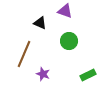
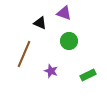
purple triangle: moved 1 px left, 2 px down
purple star: moved 8 px right, 3 px up
